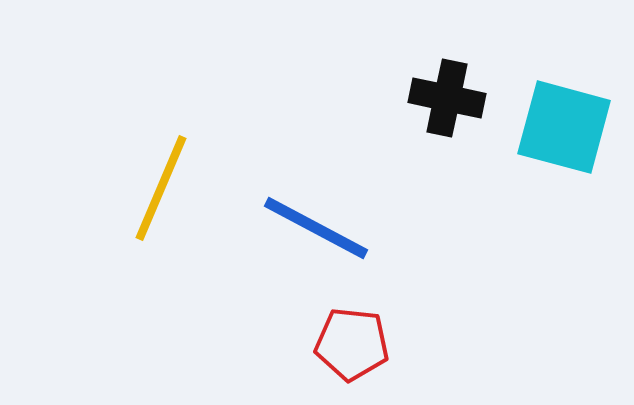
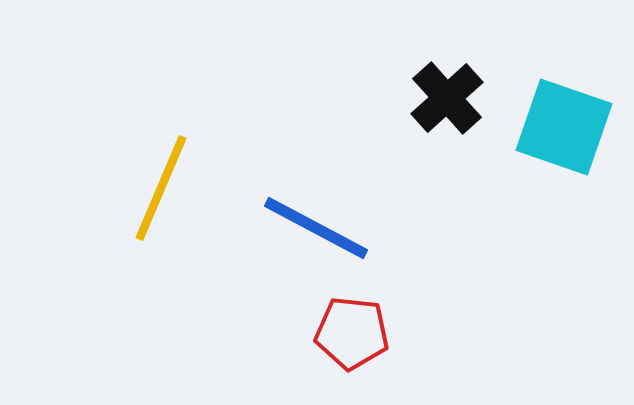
black cross: rotated 36 degrees clockwise
cyan square: rotated 4 degrees clockwise
red pentagon: moved 11 px up
